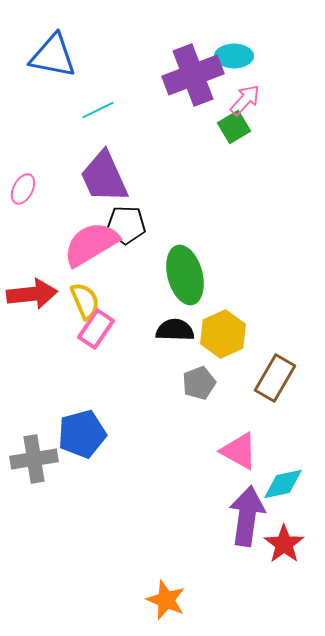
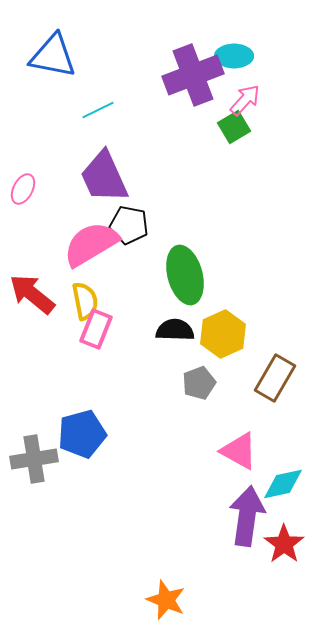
black pentagon: moved 3 px right; rotated 9 degrees clockwise
red arrow: rotated 135 degrees counterclockwise
yellow semicircle: rotated 12 degrees clockwise
pink rectangle: rotated 12 degrees counterclockwise
